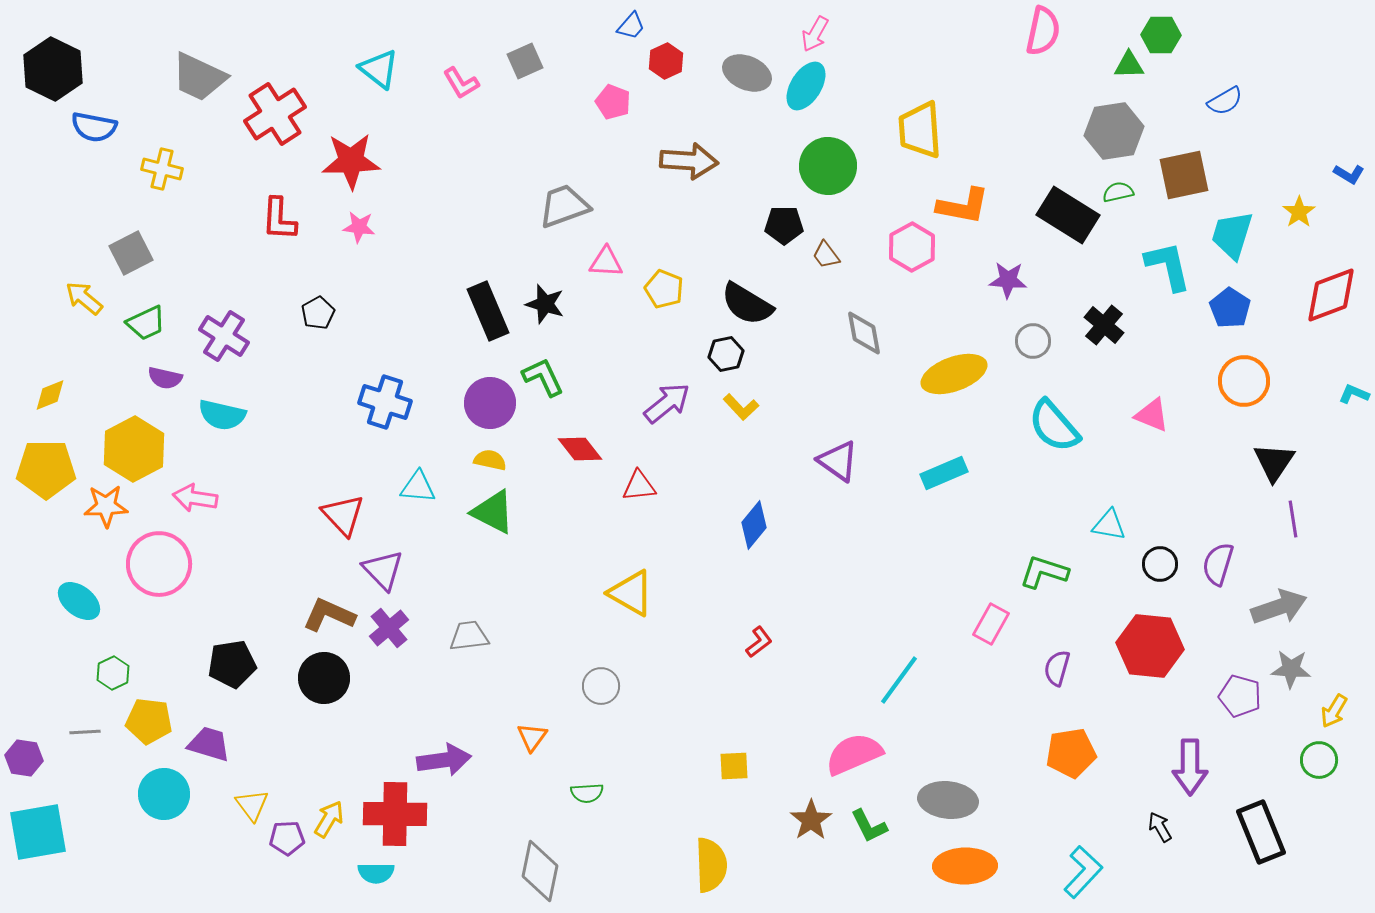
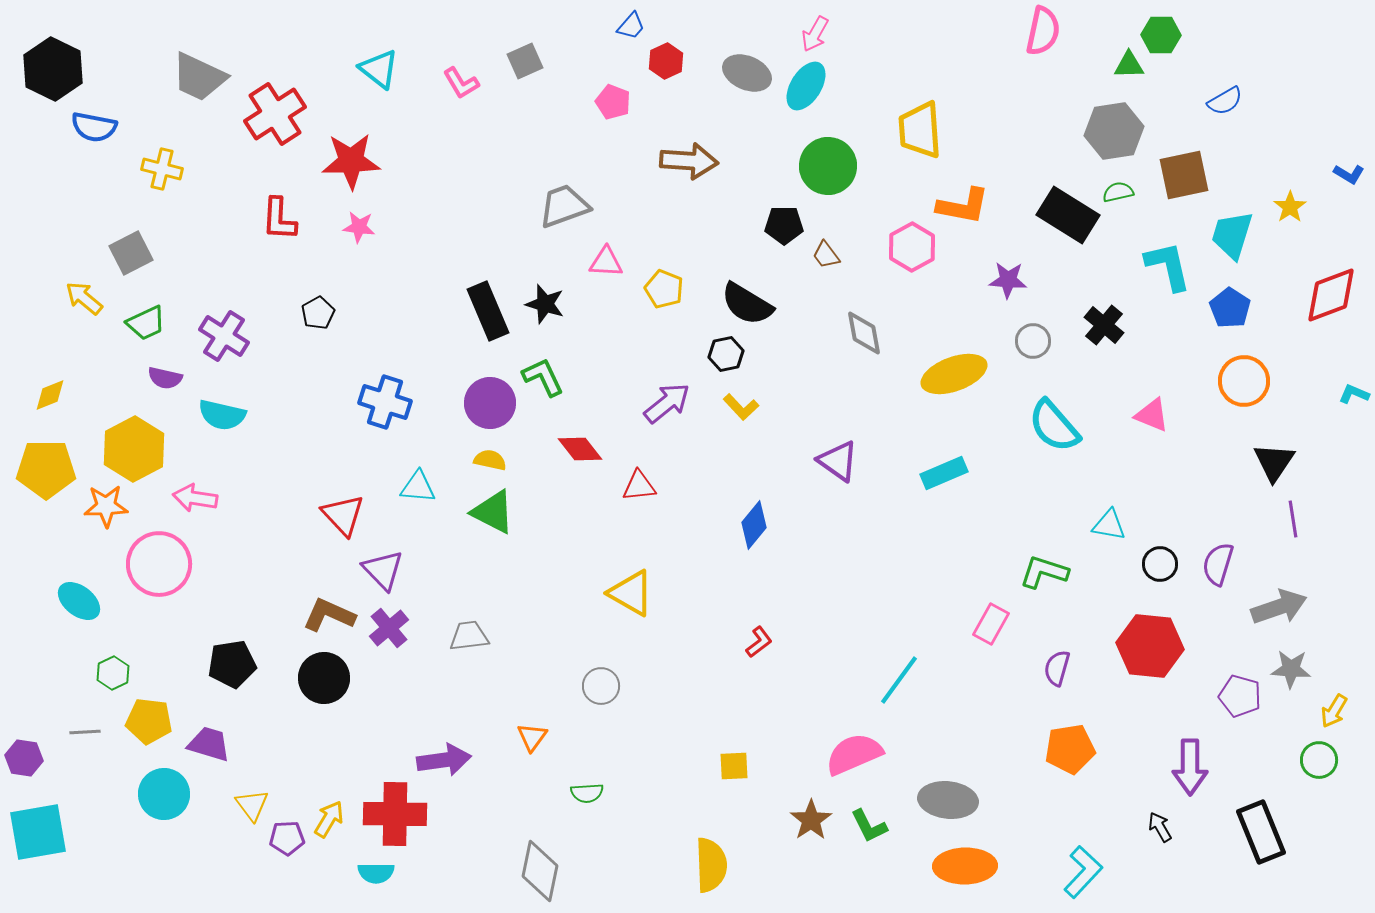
yellow star at (1299, 212): moved 9 px left, 5 px up
orange pentagon at (1071, 753): moved 1 px left, 4 px up
